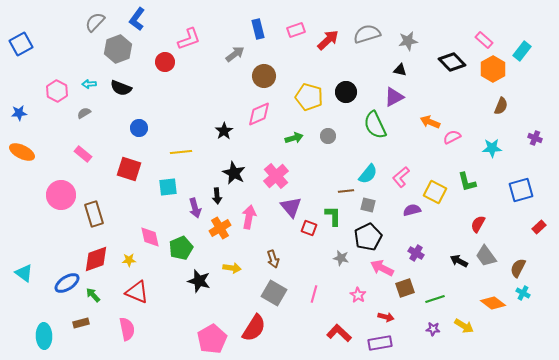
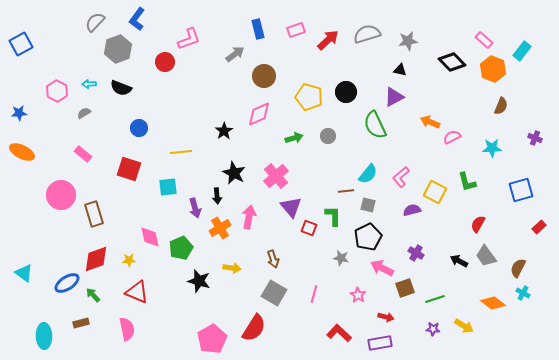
orange hexagon at (493, 69): rotated 10 degrees counterclockwise
